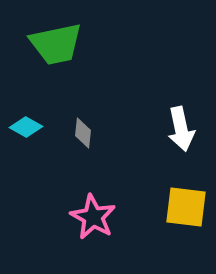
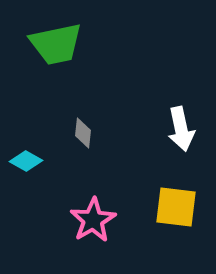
cyan diamond: moved 34 px down
yellow square: moved 10 px left
pink star: moved 3 px down; rotated 12 degrees clockwise
